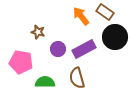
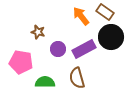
black circle: moved 4 px left
